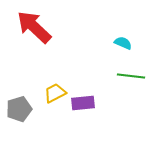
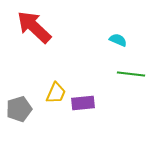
cyan semicircle: moved 5 px left, 3 px up
green line: moved 2 px up
yellow trapezoid: moved 1 px right; rotated 140 degrees clockwise
